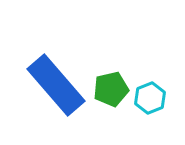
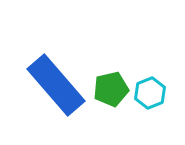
cyan hexagon: moved 5 px up
